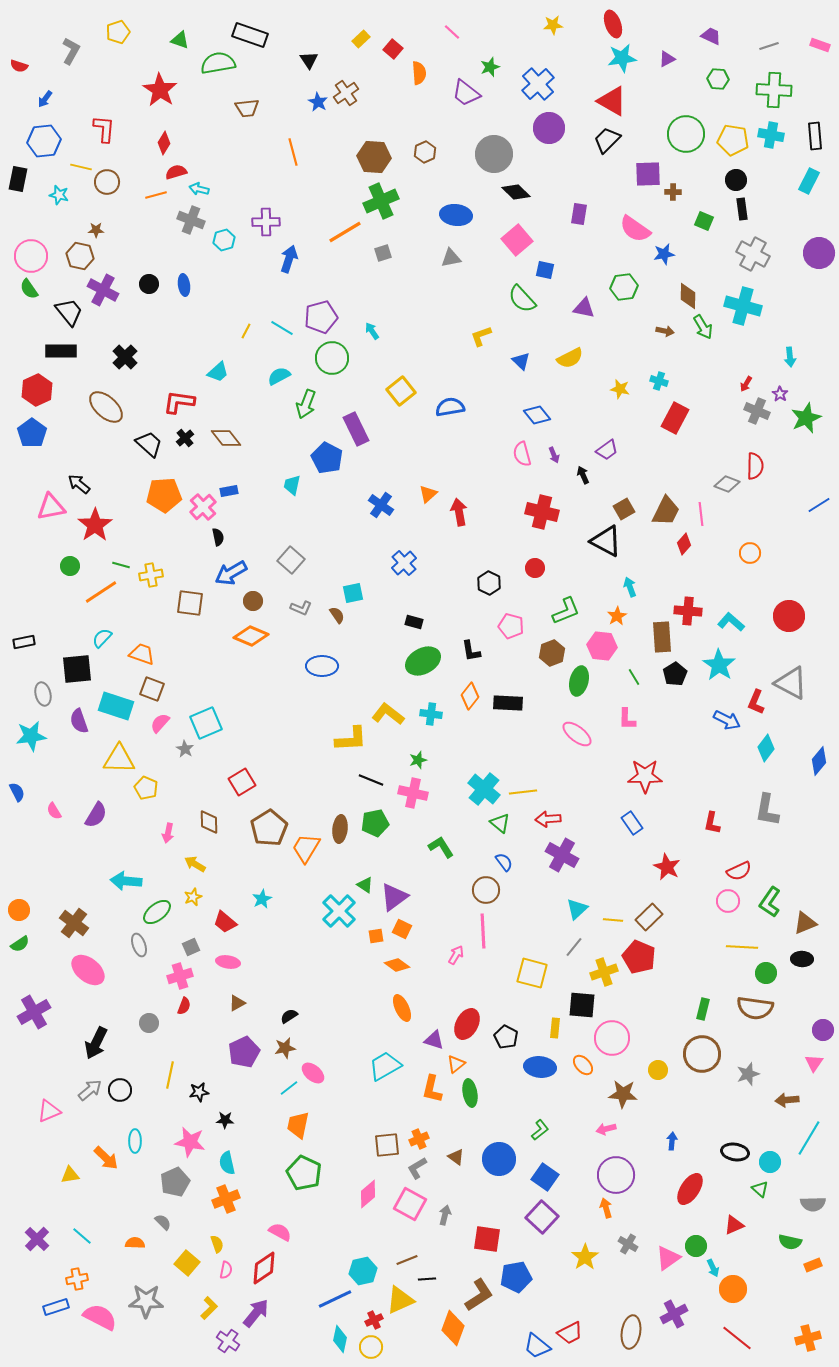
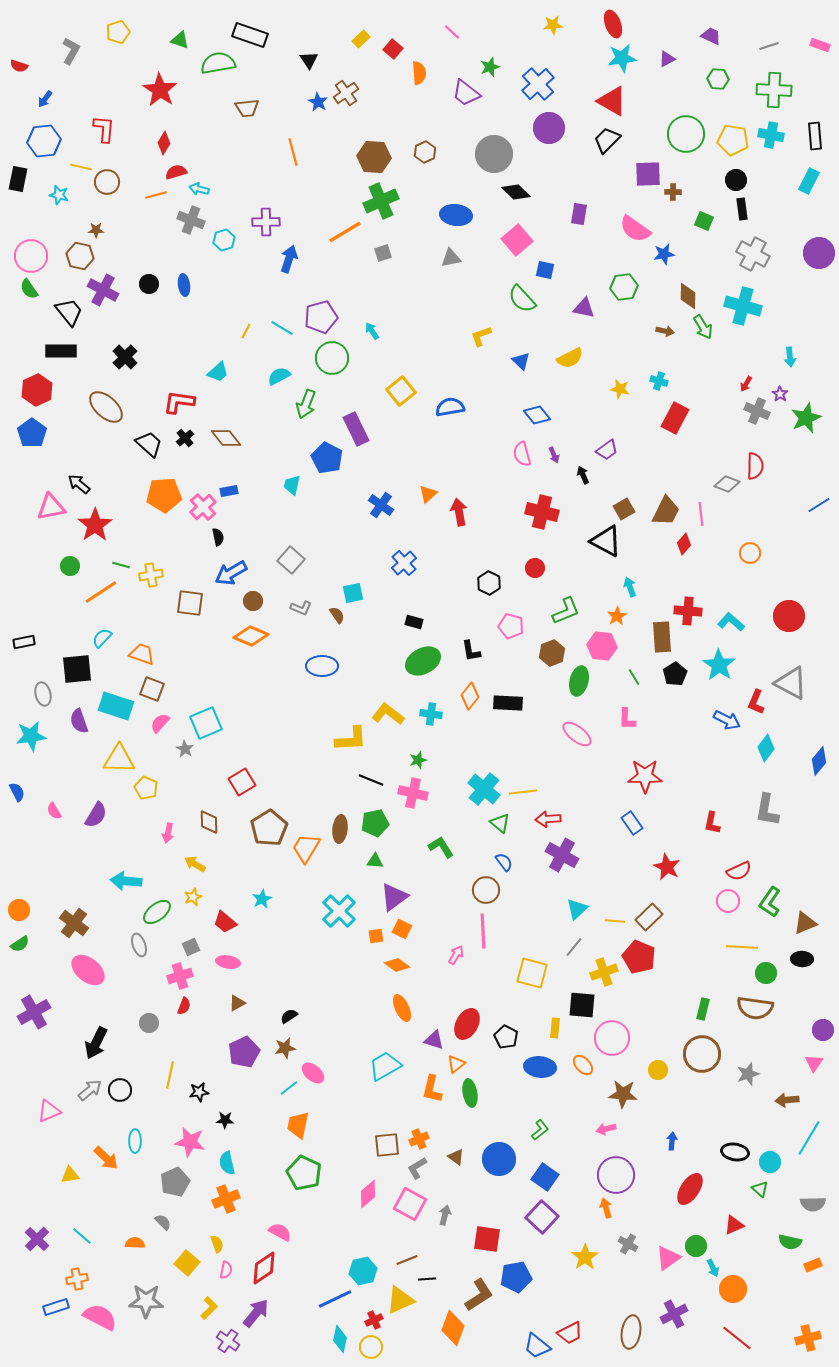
green triangle at (365, 885): moved 10 px right, 24 px up; rotated 30 degrees counterclockwise
yellow line at (613, 920): moved 2 px right, 1 px down
